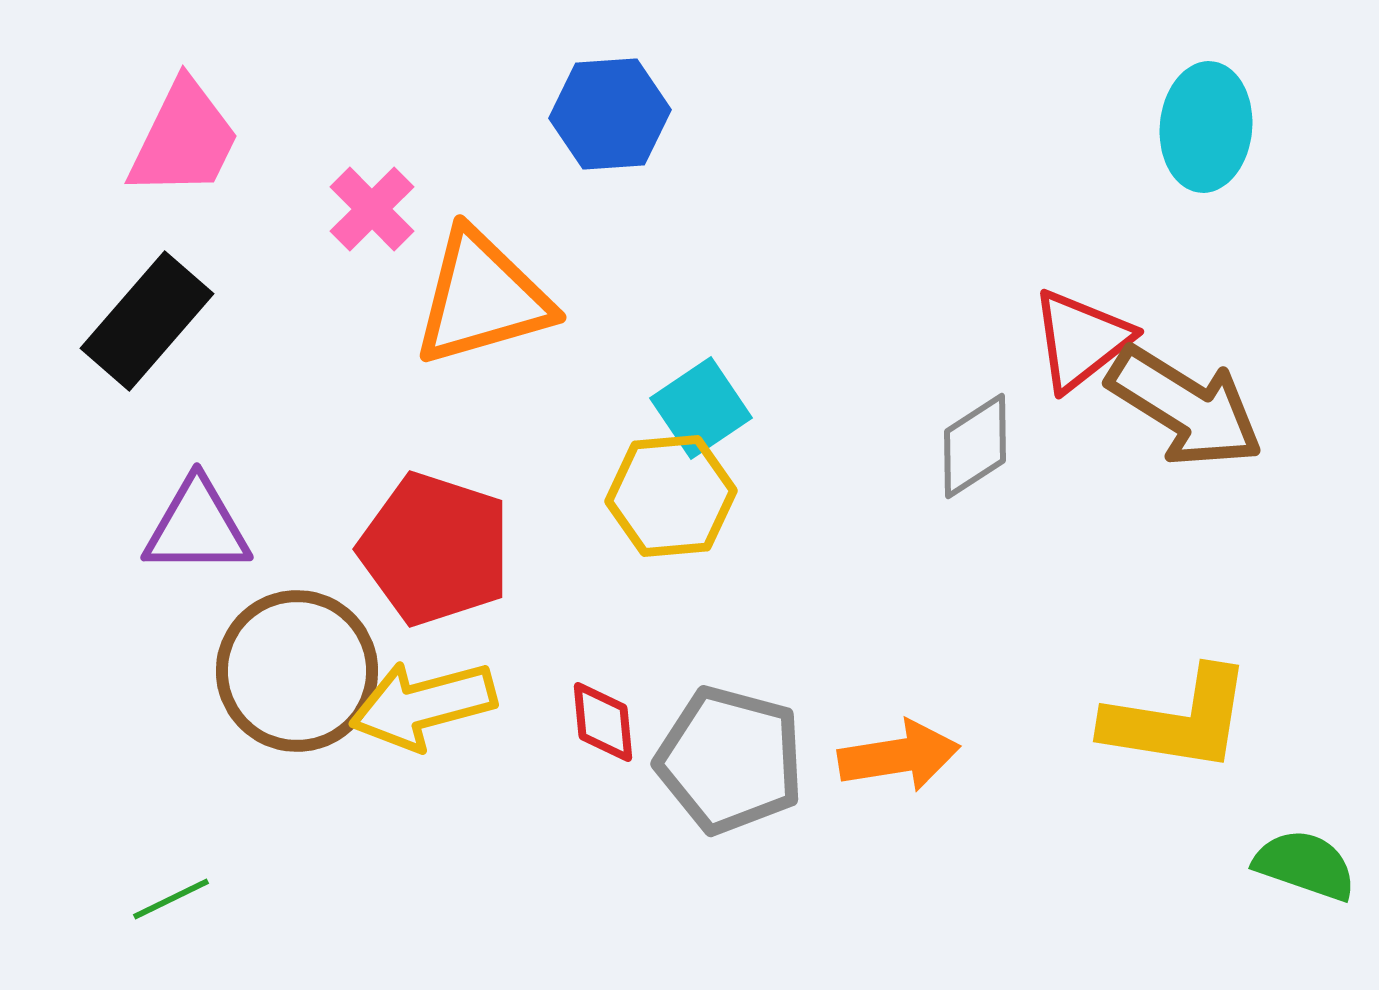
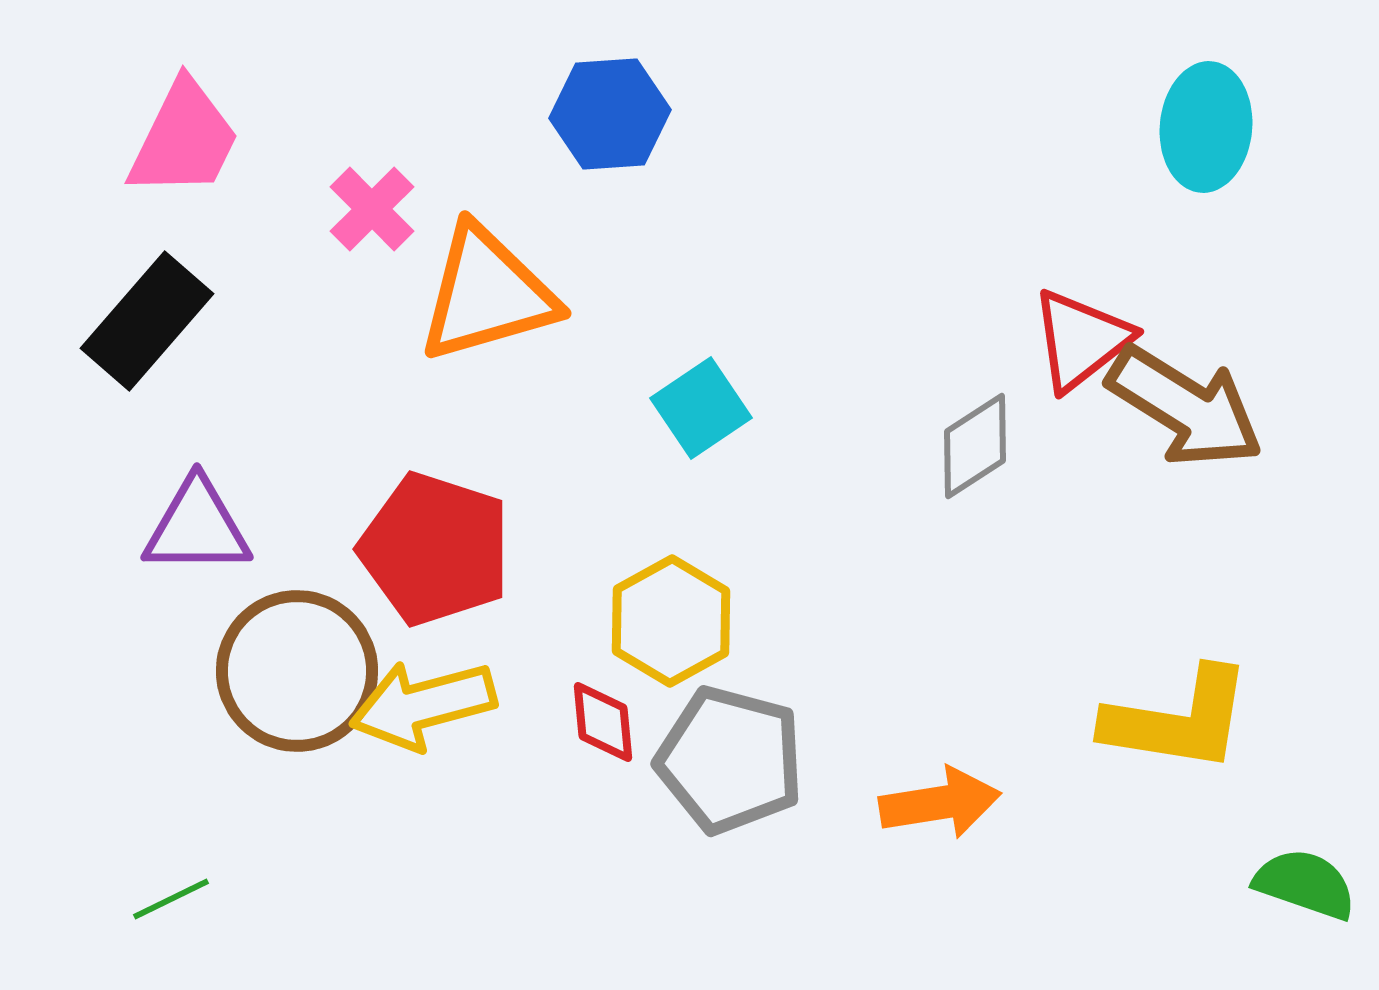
orange triangle: moved 5 px right, 4 px up
yellow hexagon: moved 125 px down; rotated 24 degrees counterclockwise
orange arrow: moved 41 px right, 47 px down
green semicircle: moved 19 px down
